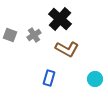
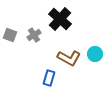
brown L-shape: moved 2 px right, 9 px down
cyan circle: moved 25 px up
